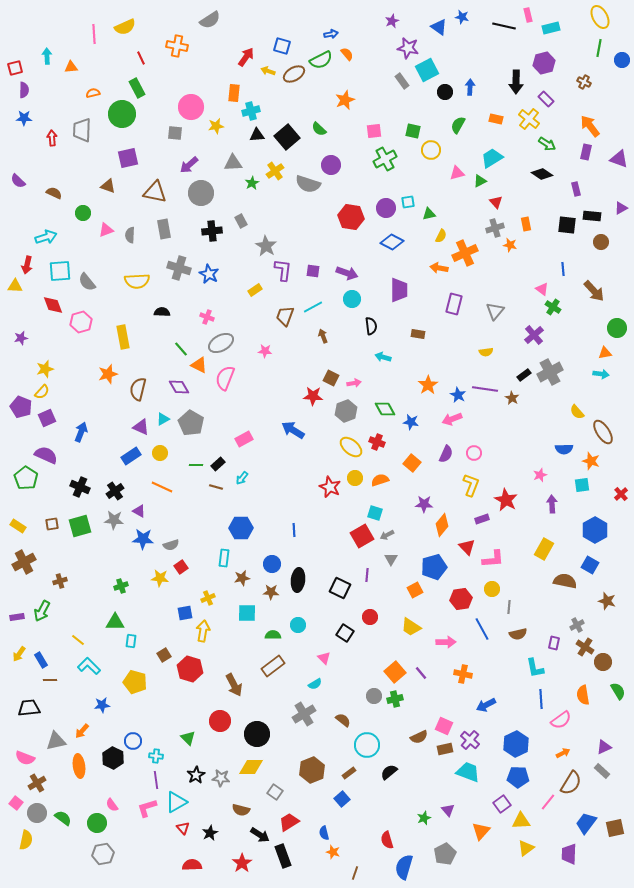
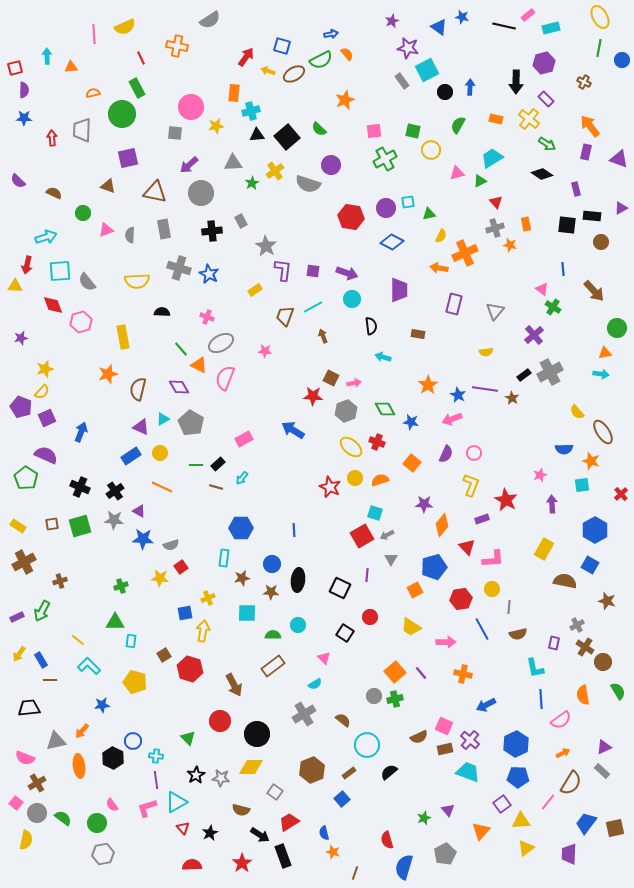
pink rectangle at (528, 15): rotated 64 degrees clockwise
purple rectangle at (17, 617): rotated 16 degrees counterclockwise
